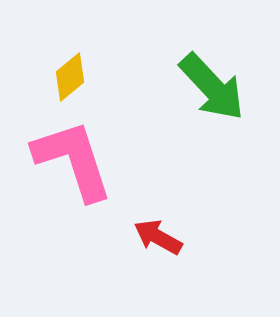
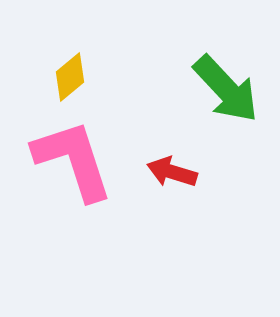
green arrow: moved 14 px right, 2 px down
red arrow: moved 14 px right, 65 px up; rotated 12 degrees counterclockwise
